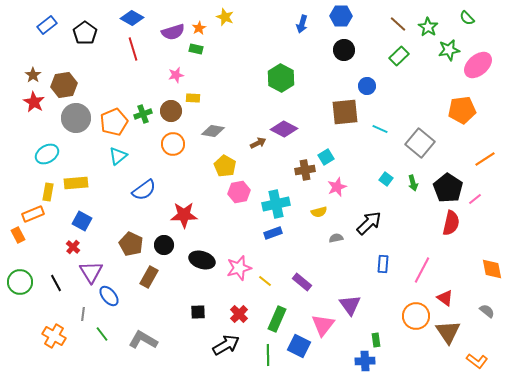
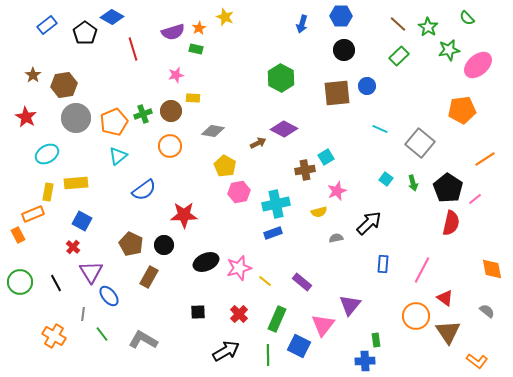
blue diamond at (132, 18): moved 20 px left, 1 px up
red star at (34, 102): moved 8 px left, 15 px down
brown square at (345, 112): moved 8 px left, 19 px up
orange circle at (173, 144): moved 3 px left, 2 px down
pink star at (337, 187): moved 4 px down
black ellipse at (202, 260): moved 4 px right, 2 px down; rotated 40 degrees counterclockwise
purple triangle at (350, 305): rotated 15 degrees clockwise
black arrow at (226, 345): moved 6 px down
